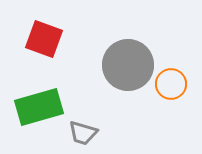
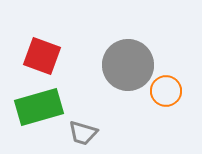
red square: moved 2 px left, 17 px down
orange circle: moved 5 px left, 7 px down
